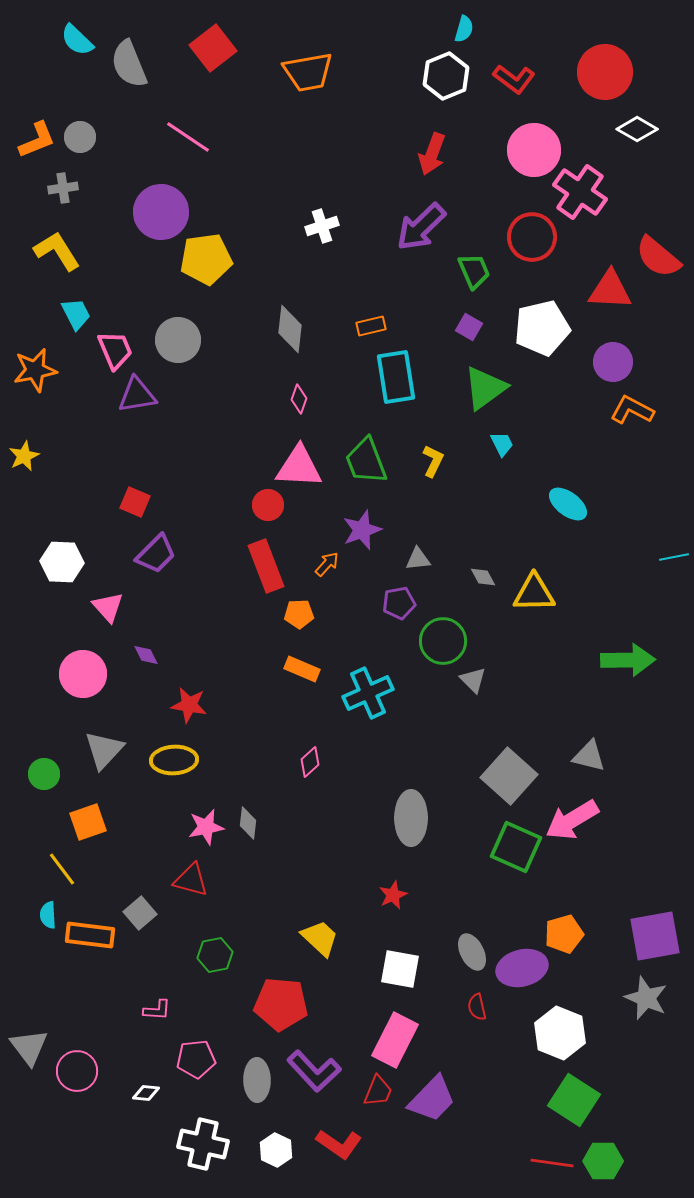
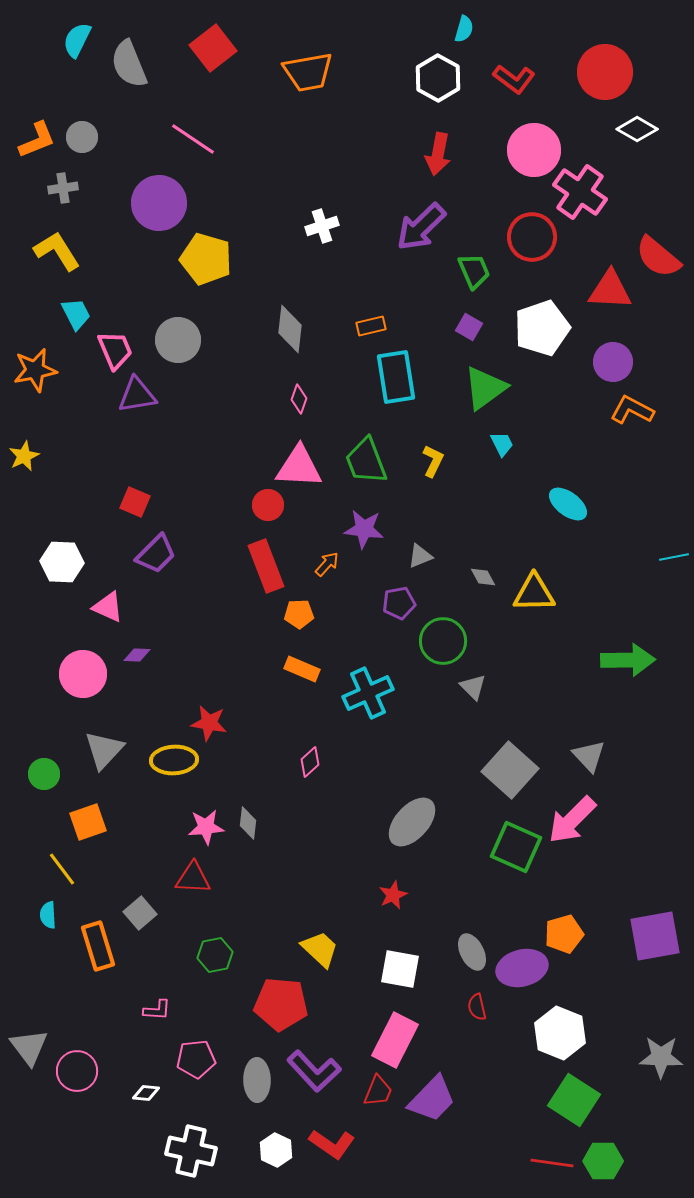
cyan semicircle at (77, 40): rotated 72 degrees clockwise
white hexagon at (446, 76): moved 8 px left, 2 px down; rotated 9 degrees counterclockwise
gray circle at (80, 137): moved 2 px right
pink line at (188, 137): moved 5 px right, 2 px down
red arrow at (432, 154): moved 6 px right; rotated 9 degrees counterclockwise
purple circle at (161, 212): moved 2 px left, 9 px up
yellow pentagon at (206, 259): rotated 24 degrees clockwise
white pentagon at (542, 328): rotated 6 degrees counterclockwise
purple star at (362, 530): moved 2 px right, 1 px up; rotated 27 degrees clockwise
gray triangle at (418, 559): moved 2 px right, 3 px up; rotated 16 degrees counterclockwise
pink triangle at (108, 607): rotated 24 degrees counterclockwise
purple diamond at (146, 655): moved 9 px left; rotated 60 degrees counterclockwise
gray triangle at (473, 680): moved 7 px down
red star at (189, 705): moved 20 px right, 18 px down
gray triangle at (589, 756): rotated 33 degrees clockwise
gray square at (509, 776): moved 1 px right, 6 px up
gray ellipse at (411, 818): moved 1 px right, 4 px down; rotated 42 degrees clockwise
pink arrow at (572, 820): rotated 14 degrees counterclockwise
pink star at (206, 827): rotated 6 degrees clockwise
red triangle at (191, 880): moved 2 px right, 2 px up; rotated 12 degrees counterclockwise
orange rectangle at (90, 935): moved 8 px right, 11 px down; rotated 66 degrees clockwise
yellow trapezoid at (320, 938): moved 11 px down
gray star at (646, 998): moved 15 px right, 59 px down; rotated 21 degrees counterclockwise
white cross at (203, 1144): moved 12 px left, 7 px down
red L-shape at (339, 1144): moved 7 px left
